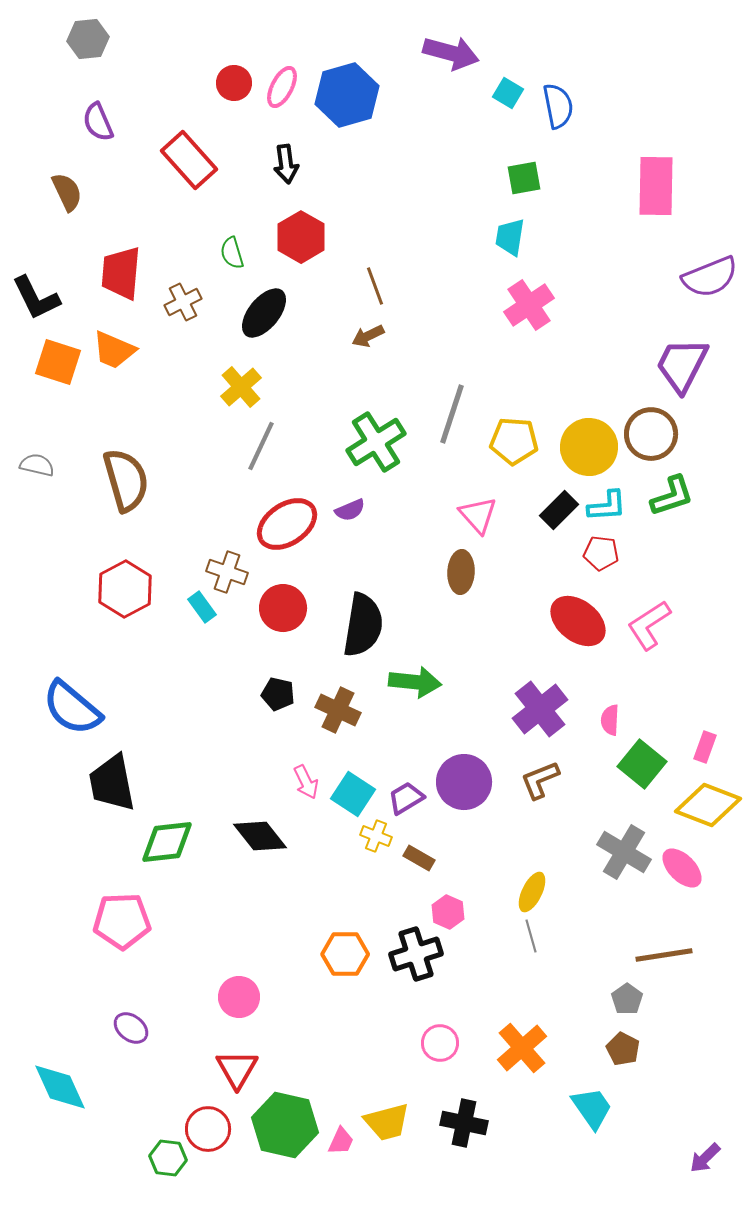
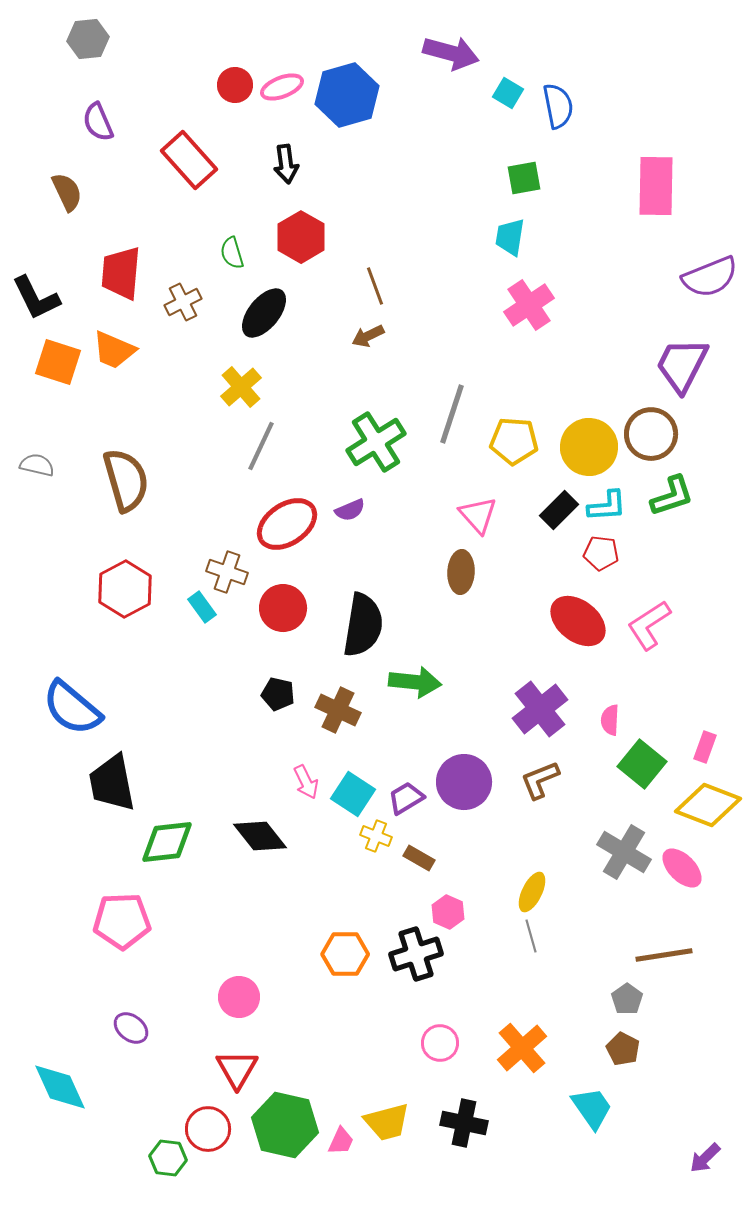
red circle at (234, 83): moved 1 px right, 2 px down
pink ellipse at (282, 87): rotated 42 degrees clockwise
